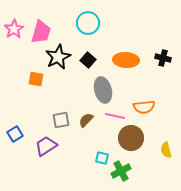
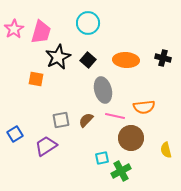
cyan square: rotated 24 degrees counterclockwise
